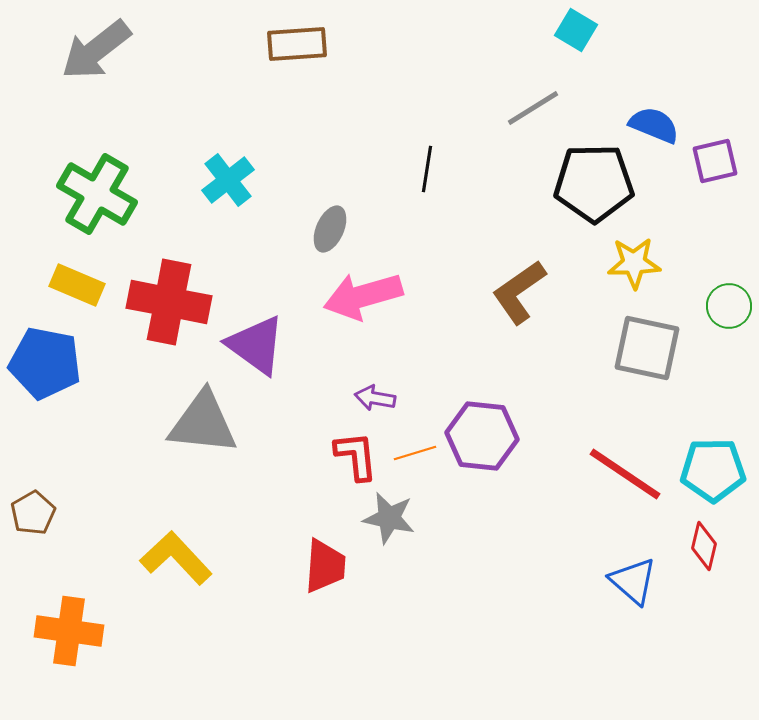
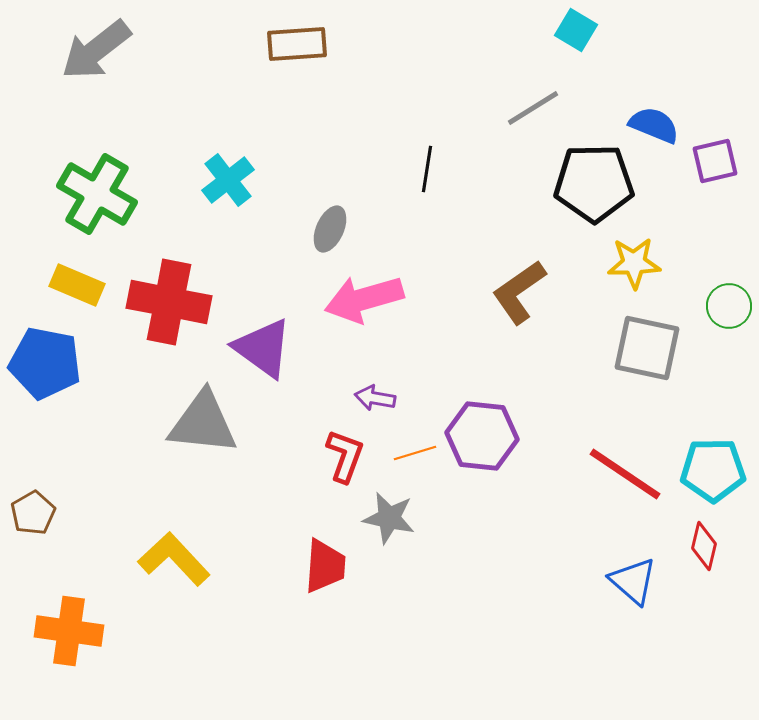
pink arrow: moved 1 px right, 3 px down
purple triangle: moved 7 px right, 3 px down
red L-shape: moved 11 px left; rotated 26 degrees clockwise
yellow L-shape: moved 2 px left, 1 px down
